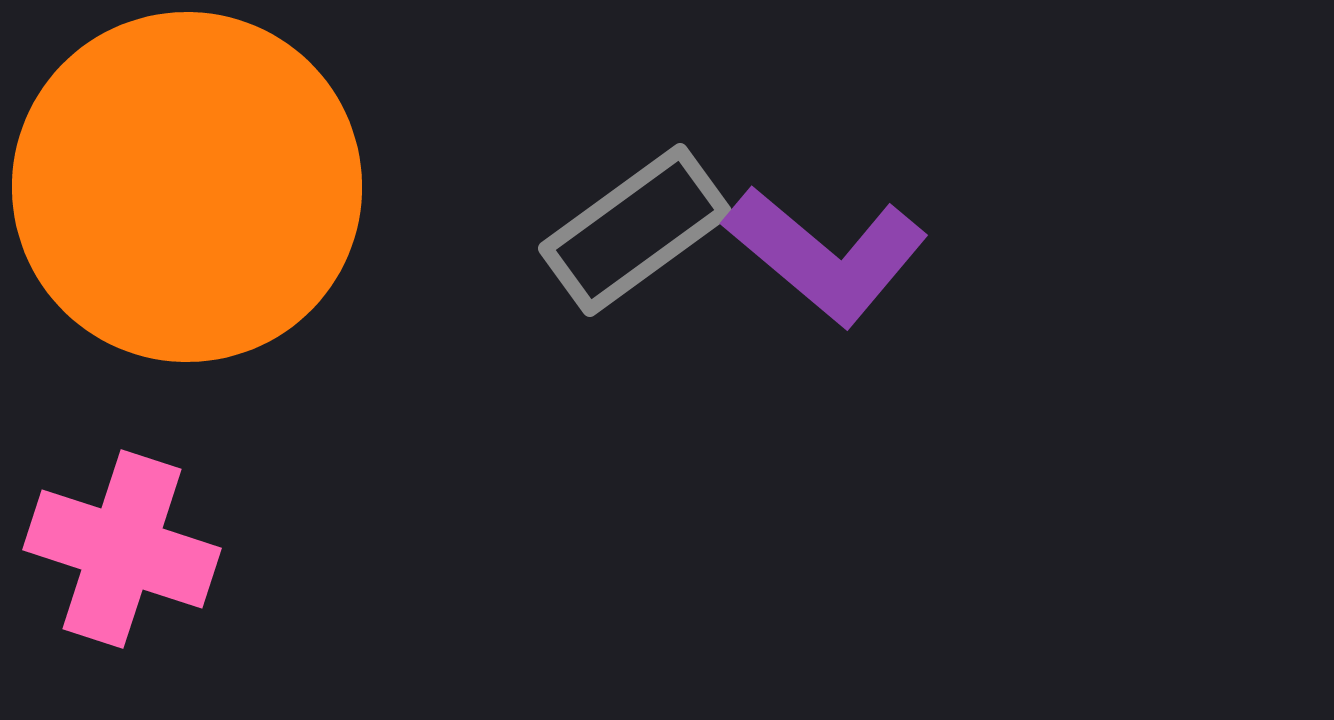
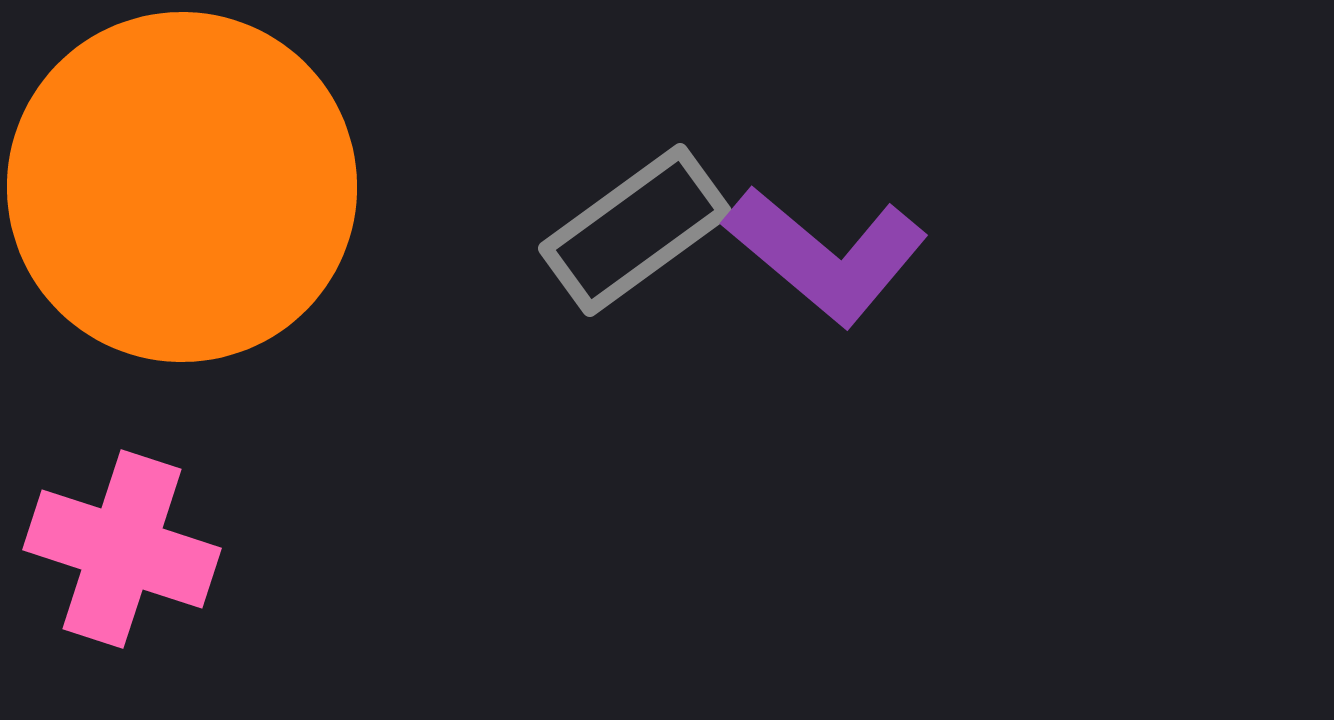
orange circle: moved 5 px left
